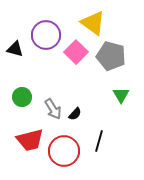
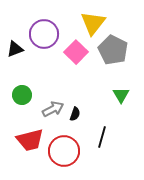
yellow triangle: rotated 32 degrees clockwise
purple circle: moved 2 px left, 1 px up
black triangle: rotated 36 degrees counterclockwise
gray pentagon: moved 2 px right, 6 px up; rotated 12 degrees clockwise
green circle: moved 2 px up
gray arrow: rotated 85 degrees counterclockwise
black semicircle: rotated 24 degrees counterclockwise
black line: moved 3 px right, 4 px up
